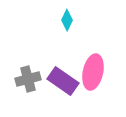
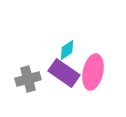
cyan diamond: moved 30 px down; rotated 30 degrees clockwise
purple rectangle: moved 1 px right, 8 px up
